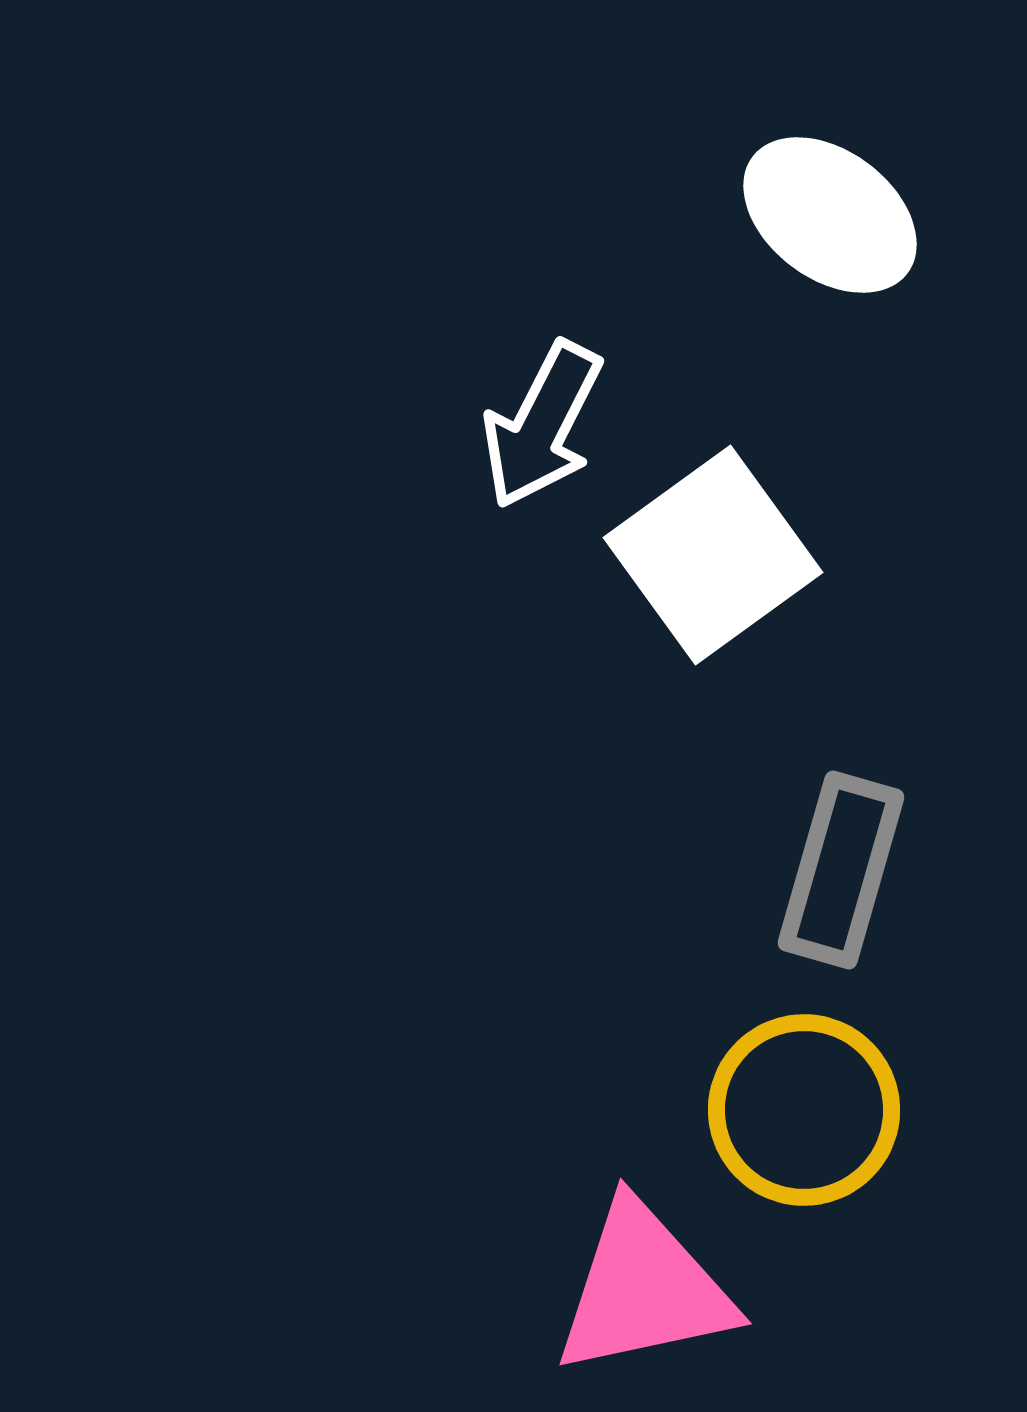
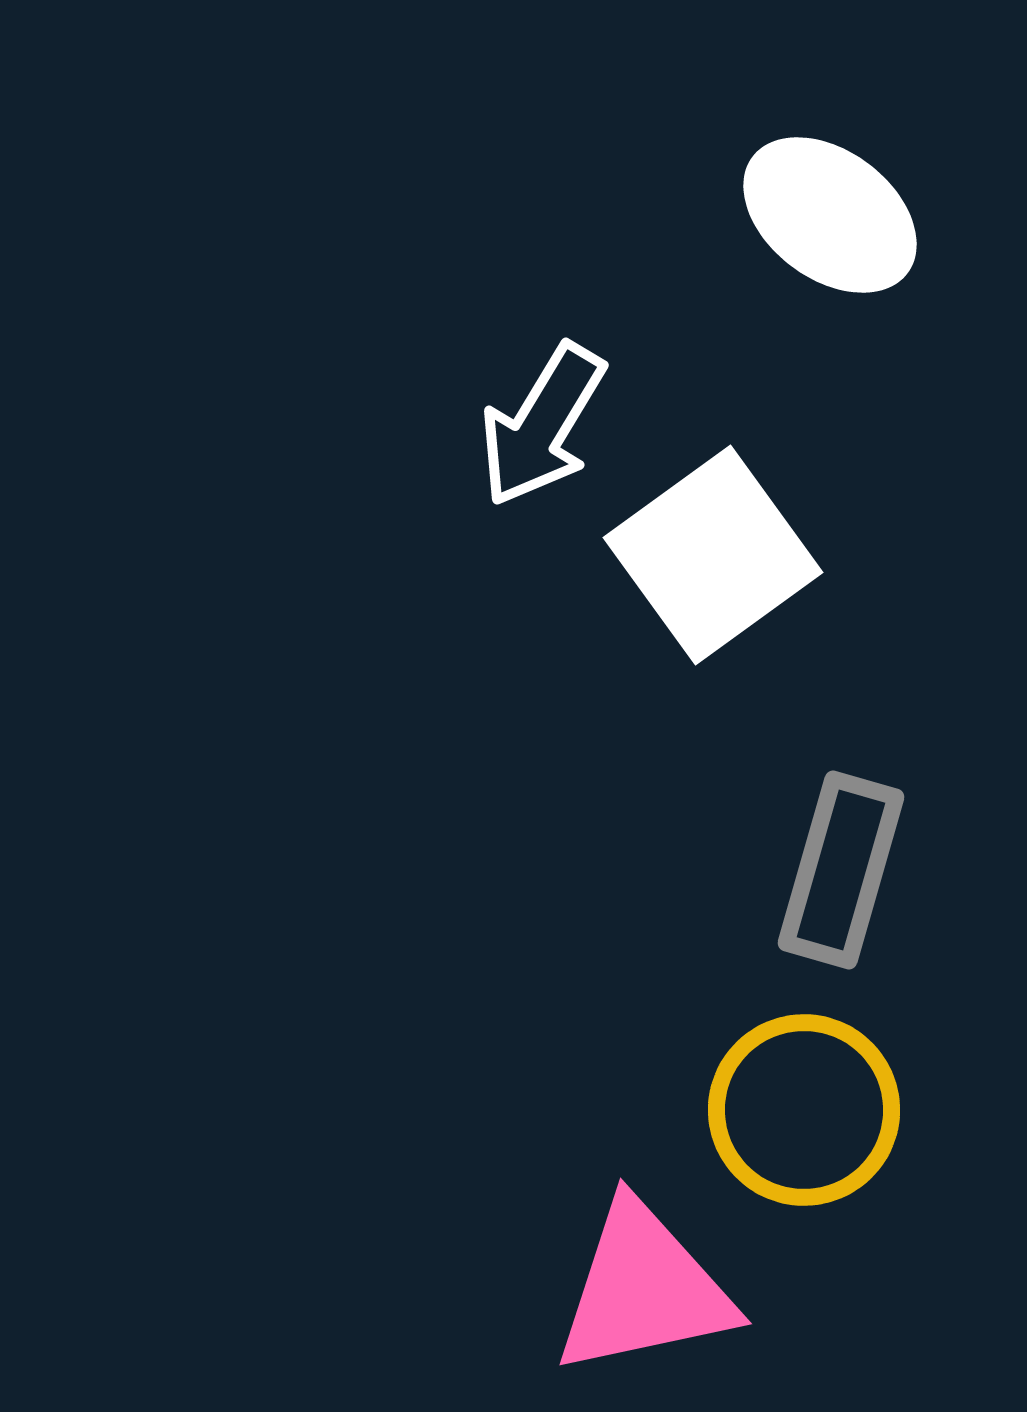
white arrow: rotated 4 degrees clockwise
